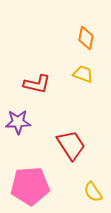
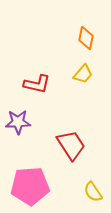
yellow trapezoid: rotated 110 degrees clockwise
